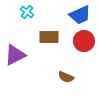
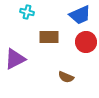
cyan cross: rotated 24 degrees counterclockwise
red circle: moved 2 px right, 1 px down
purple triangle: moved 4 px down
